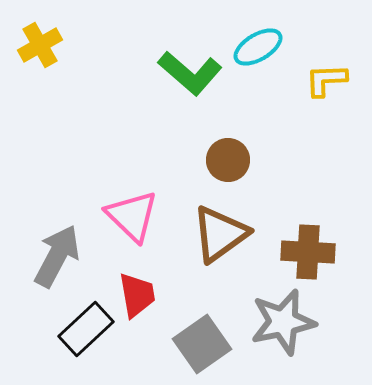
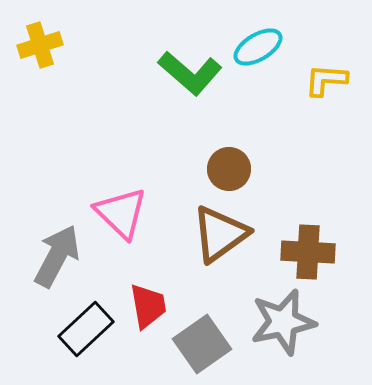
yellow cross: rotated 12 degrees clockwise
yellow L-shape: rotated 6 degrees clockwise
brown circle: moved 1 px right, 9 px down
pink triangle: moved 11 px left, 3 px up
red trapezoid: moved 11 px right, 11 px down
